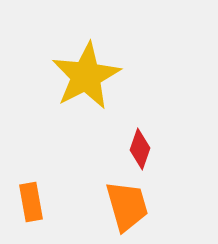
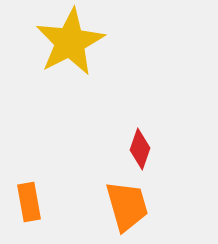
yellow star: moved 16 px left, 34 px up
orange rectangle: moved 2 px left
